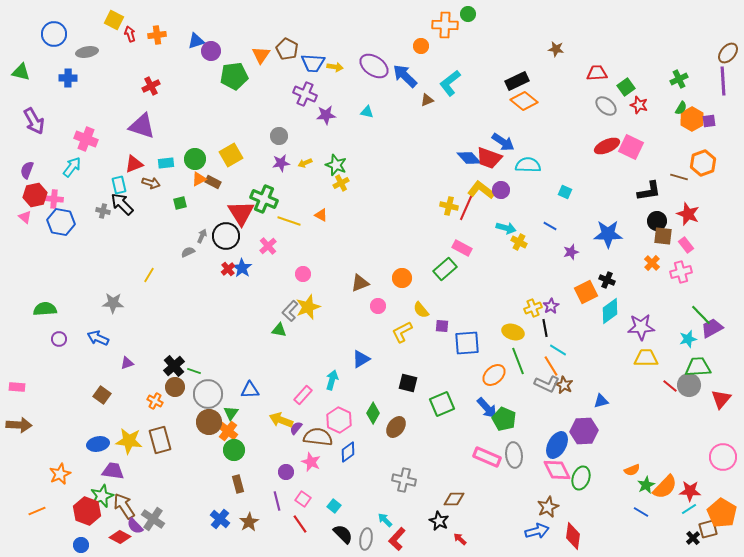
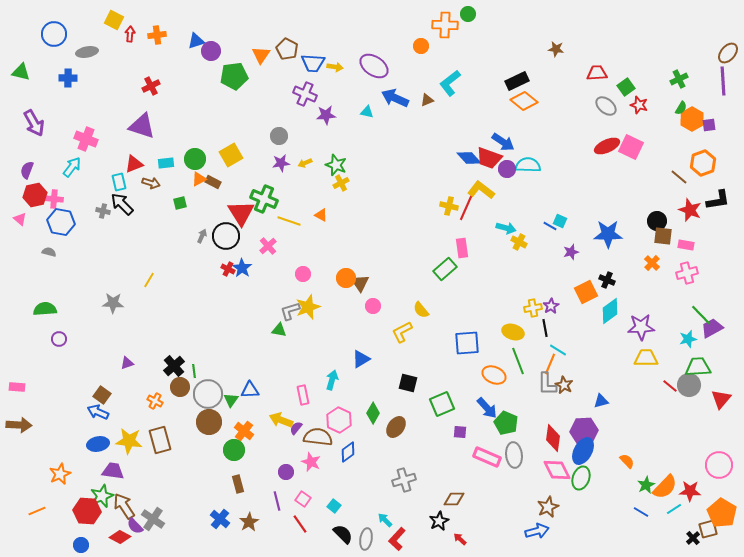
red arrow at (130, 34): rotated 21 degrees clockwise
blue arrow at (405, 76): moved 10 px left, 22 px down; rotated 20 degrees counterclockwise
purple arrow at (34, 121): moved 2 px down
purple square at (709, 121): moved 4 px down
brown line at (679, 177): rotated 24 degrees clockwise
cyan rectangle at (119, 185): moved 3 px up
purple circle at (501, 190): moved 6 px right, 21 px up
black L-shape at (649, 191): moved 69 px right, 9 px down
cyan square at (565, 192): moved 5 px left, 29 px down
red star at (688, 214): moved 2 px right, 4 px up
pink triangle at (25, 217): moved 5 px left, 2 px down
pink rectangle at (686, 245): rotated 42 degrees counterclockwise
pink rectangle at (462, 248): rotated 54 degrees clockwise
gray semicircle at (188, 252): moved 139 px left; rotated 40 degrees clockwise
red cross at (228, 269): rotated 24 degrees counterclockwise
pink cross at (681, 272): moved 6 px right, 1 px down
yellow line at (149, 275): moved 5 px down
orange circle at (402, 278): moved 56 px left
brown triangle at (360, 283): rotated 42 degrees counterclockwise
pink circle at (378, 306): moved 5 px left
yellow cross at (533, 308): rotated 12 degrees clockwise
gray L-shape at (290, 311): rotated 30 degrees clockwise
purple square at (442, 326): moved 18 px right, 106 px down
blue arrow at (98, 338): moved 74 px down
orange line at (551, 366): moved 1 px left, 2 px up; rotated 55 degrees clockwise
green line at (194, 371): rotated 64 degrees clockwise
orange ellipse at (494, 375): rotated 65 degrees clockwise
gray L-shape at (547, 384): rotated 65 degrees clockwise
brown circle at (175, 387): moved 5 px right
pink rectangle at (303, 395): rotated 54 degrees counterclockwise
green triangle at (231, 413): moved 13 px up
green pentagon at (504, 419): moved 2 px right, 4 px down
orange cross at (228, 431): moved 16 px right
blue ellipse at (557, 445): moved 26 px right, 6 px down
pink circle at (723, 457): moved 4 px left, 8 px down
orange semicircle at (632, 470): moved 5 px left, 9 px up; rotated 112 degrees counterclockwise
gray cross at (404, 480): rotated 30 degrees counterclockwise
cyan line at (689, 509): moved 15 px left
red hexagon at (87, 511): rotated 16 degrees counterclockwise
black star at (439, 521): rotated 18 degrees clockwise
red diamond at (573, 536): moved 20 px left, 98 px up
